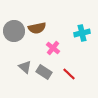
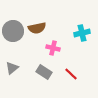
gray circle: moved 1 px left
pink cross: rotated 24 degrees counterclockwise
gray triangle: moved 13 px left, 1 px down; rotated 40 degrees clockwise
red line: moved 2 px right
